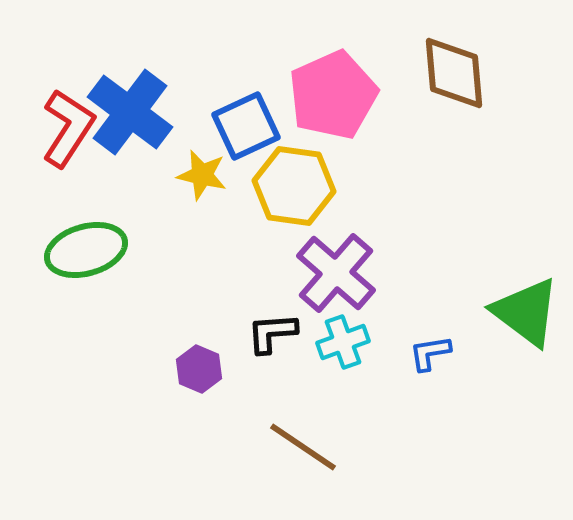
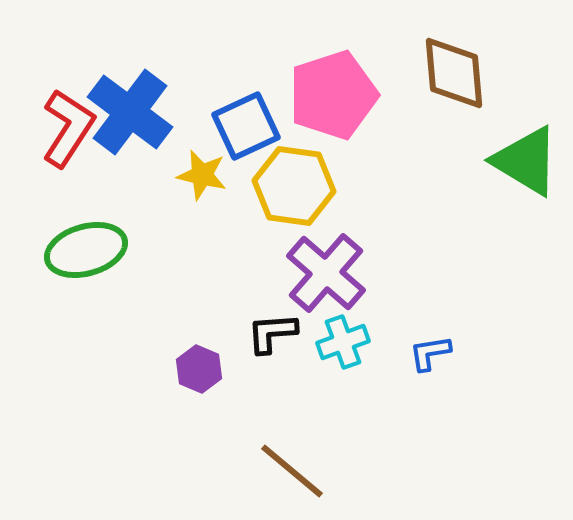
pink pentagon: rotated 6 degrees clockwise
purple cross: moved 10 px left
green triangle: moved 151 px up; rotated 6 degrees counterclockwise
brown line: moved 11 px left, 24 px down; rotated 6 degrees clockwise
